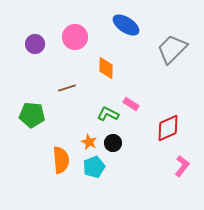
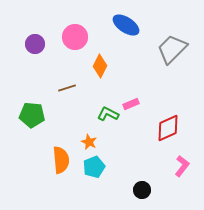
orange diamond: moved 6 px left, 2 px up; rotated 25 degrees clockwise
pink rectangle: rotated 56 degrees counterclockwise
black circle: moved 29 px right, 47 px down
